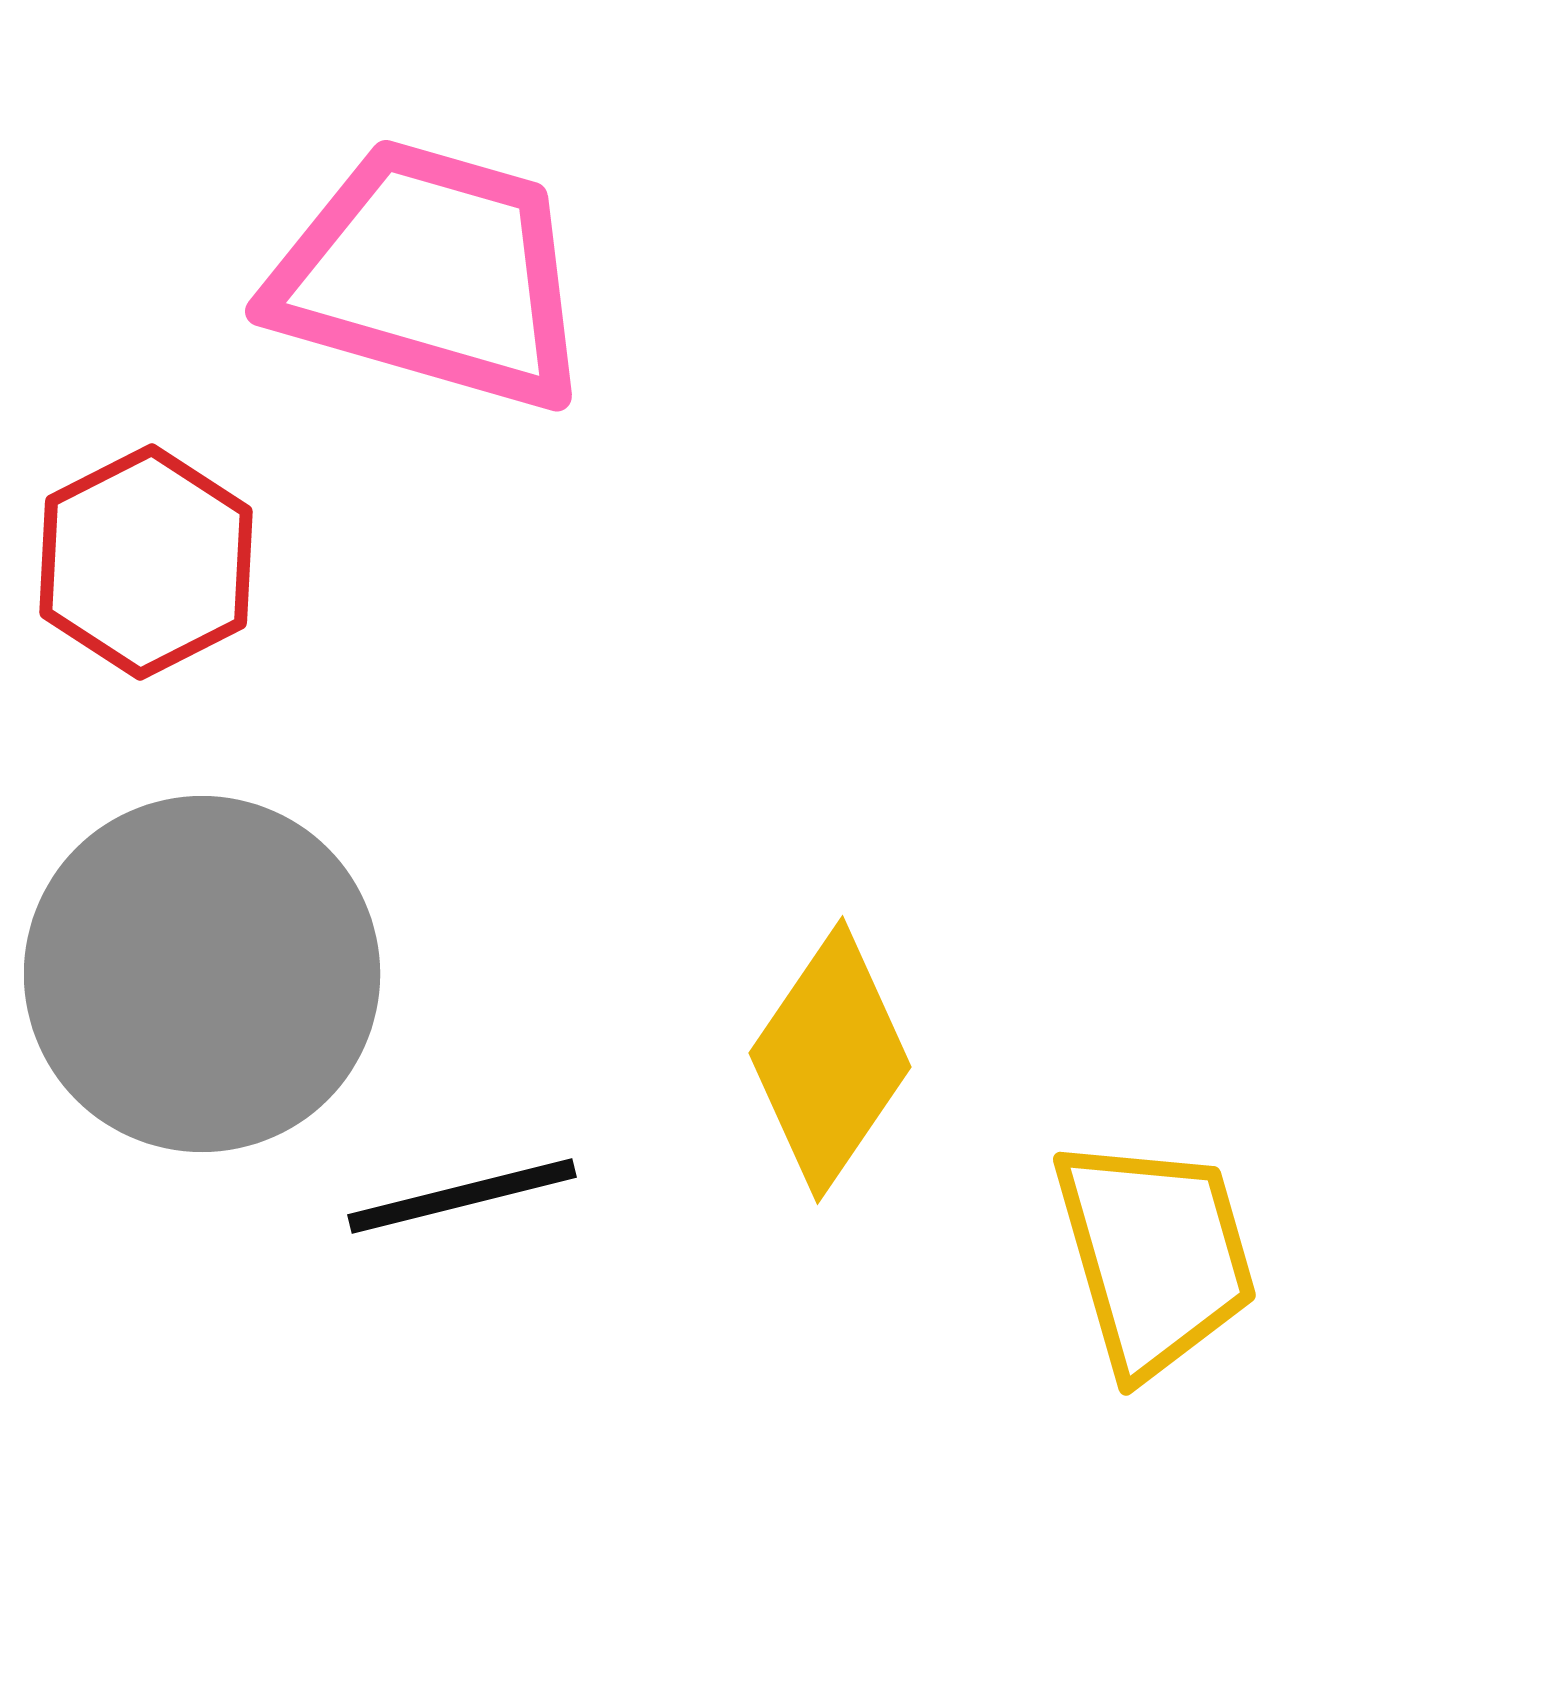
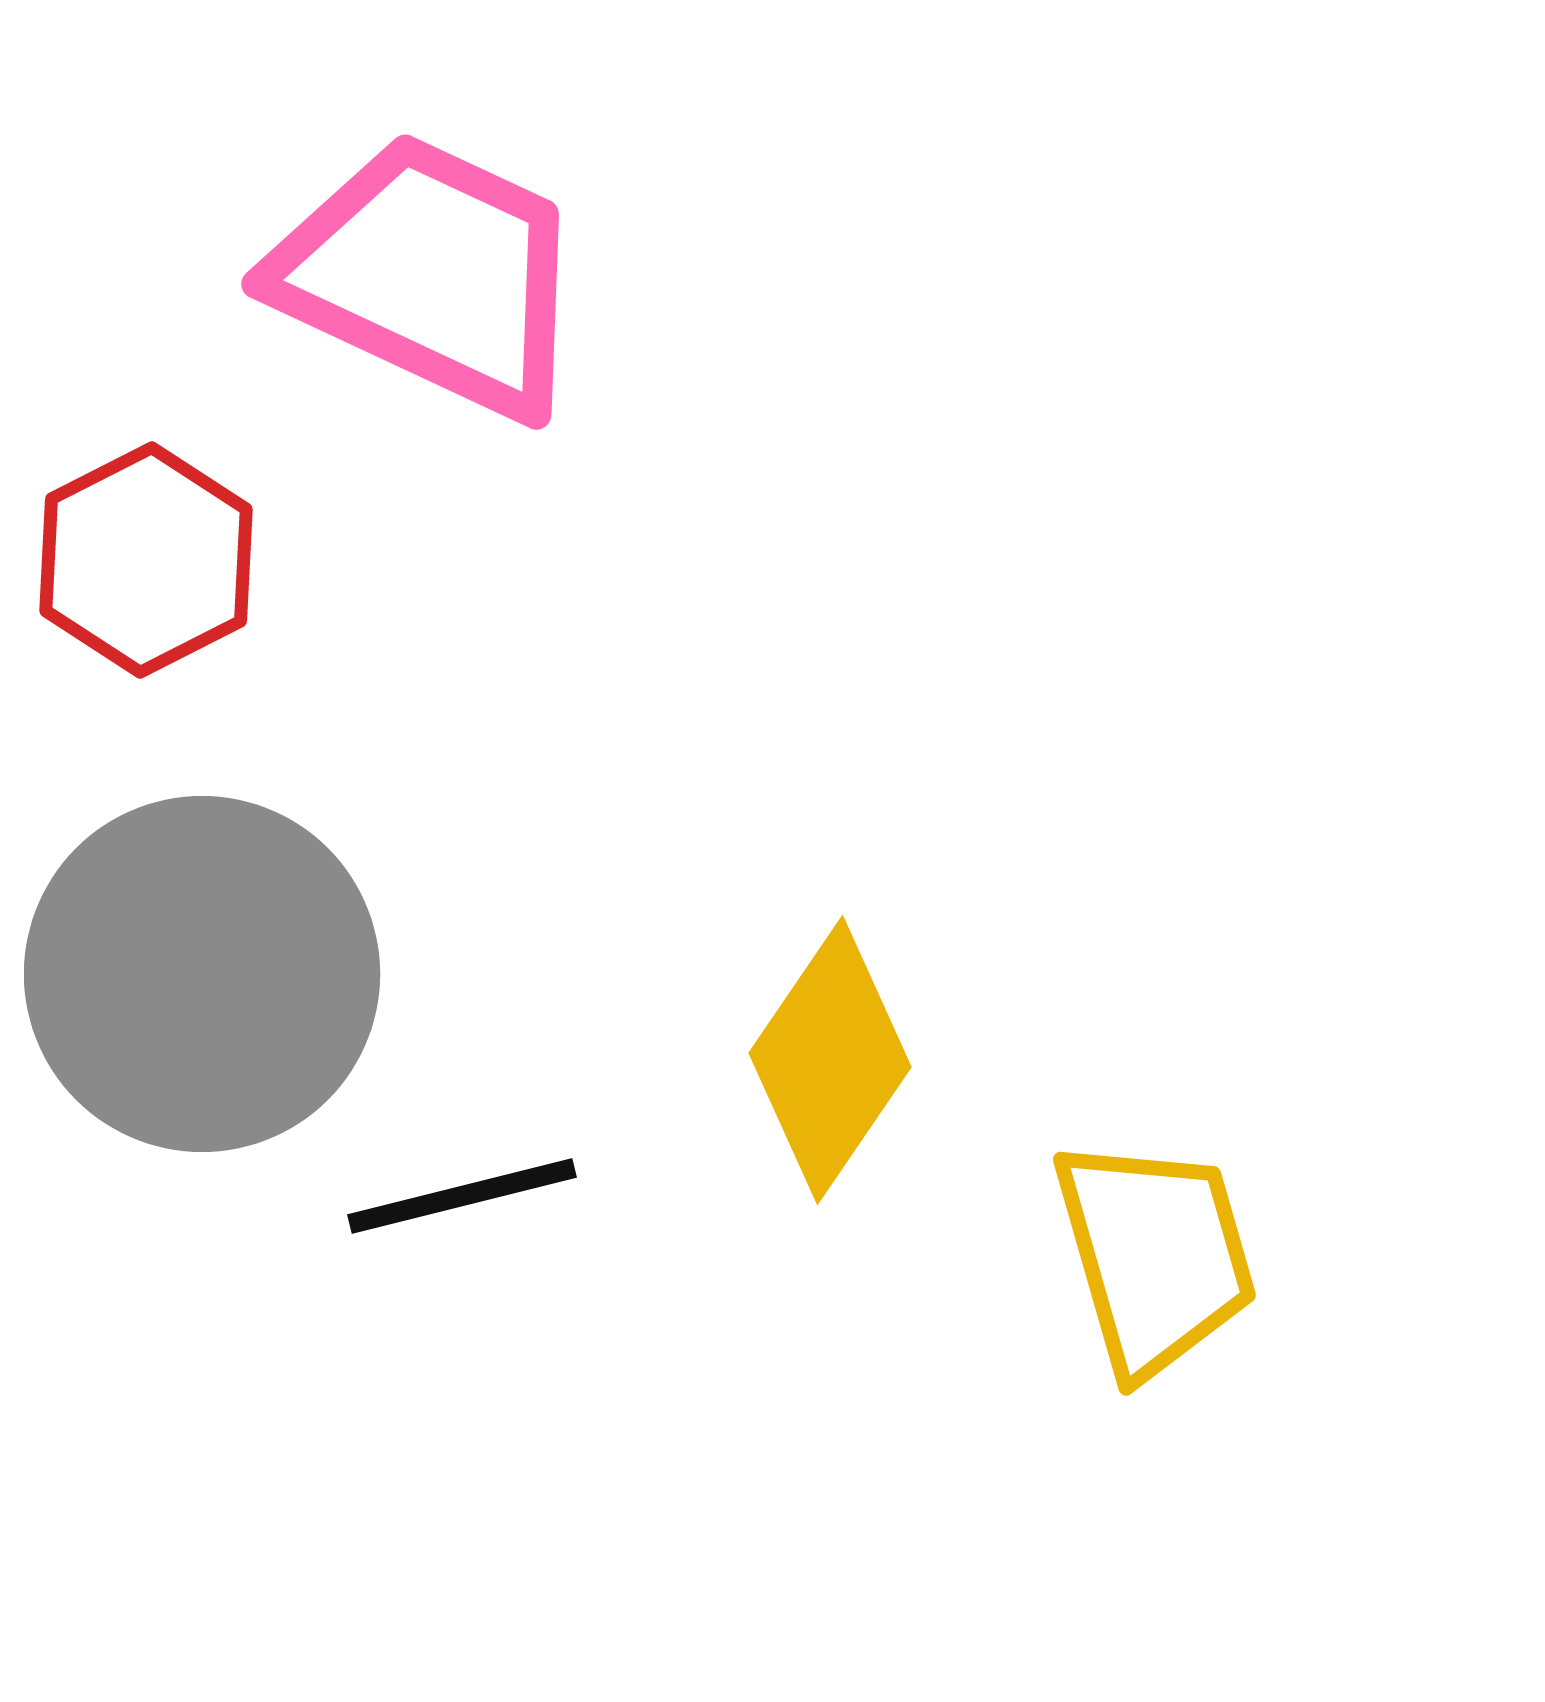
pink trapezoid: rotated 9 degrees clockwise
red hexagon: moved 2 px up
